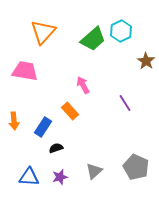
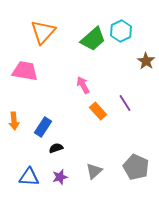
orange rectangle: moved 28 px right
